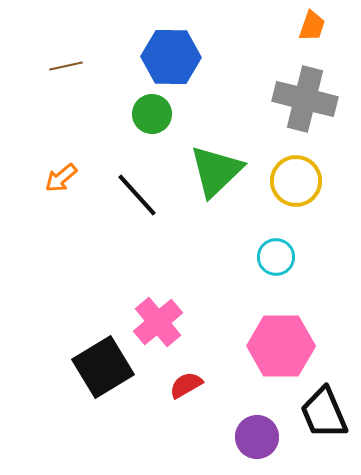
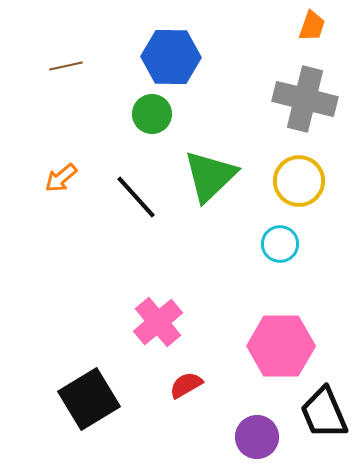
green triangle: moved 6 px left, 5 px down
yellow circle: moved 3 px right
black line: moved 1 px left, 2 px down
cyan circle: moved 4 px right, 13 px up
black square: moved 14 px left, 32 px down
